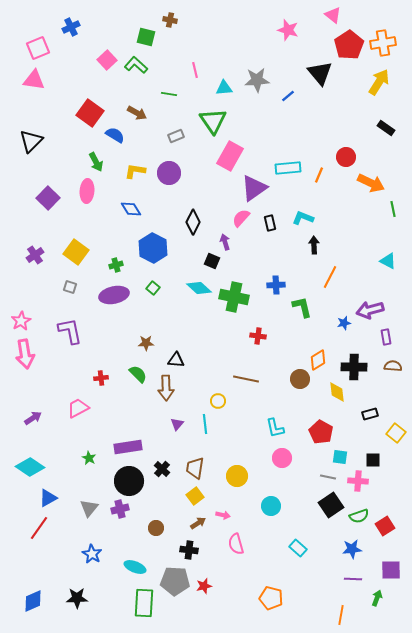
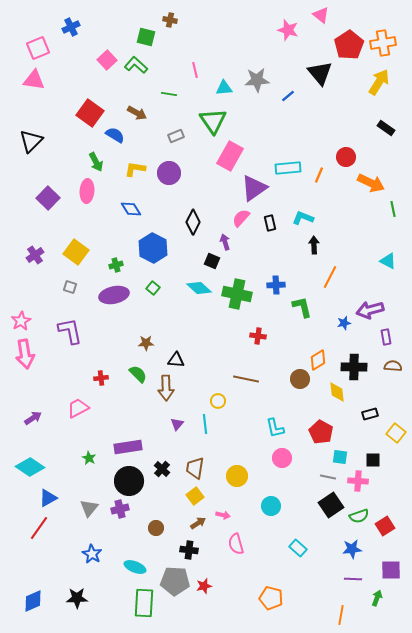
pink triangle at (333, 15): moved 12 px left
yellow L-shape at (135, 171): moved 2 px up
green cross at (234, 297): moved 3 px right, 3 px up
